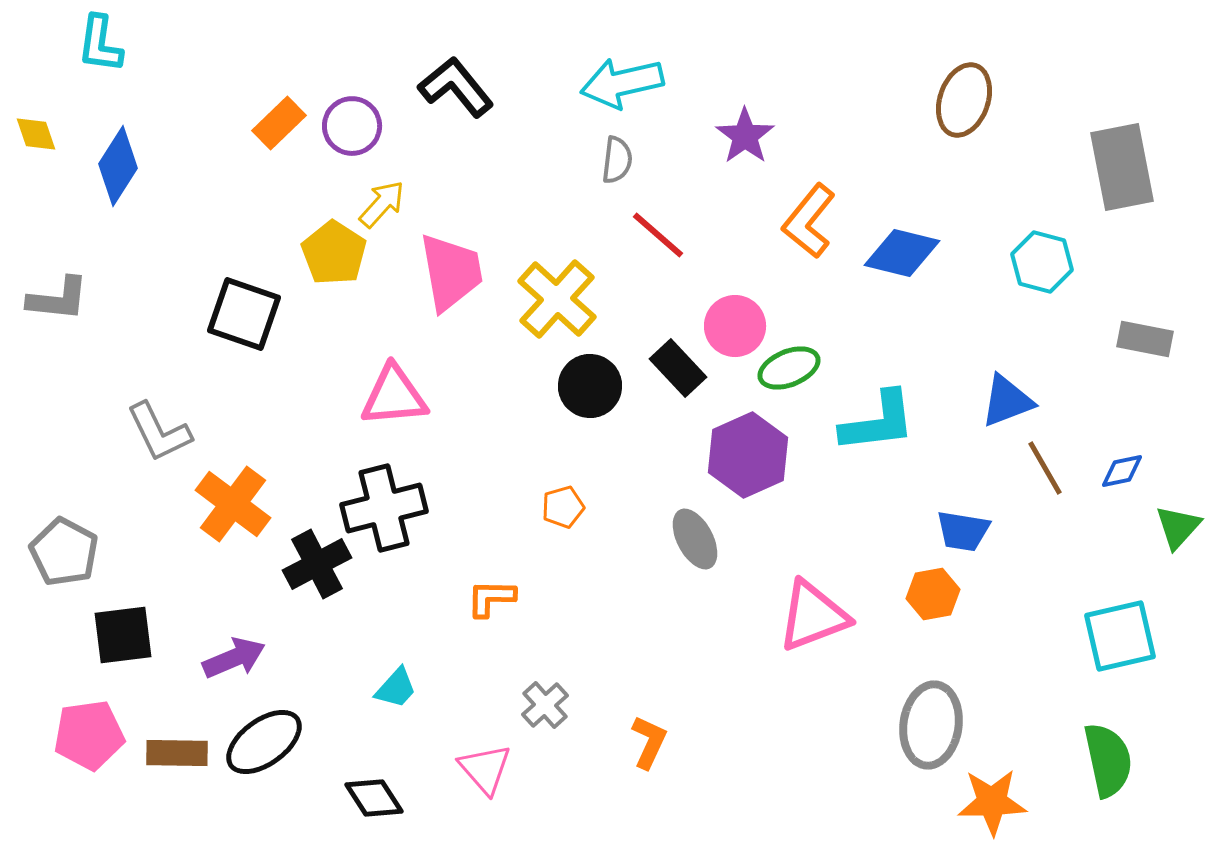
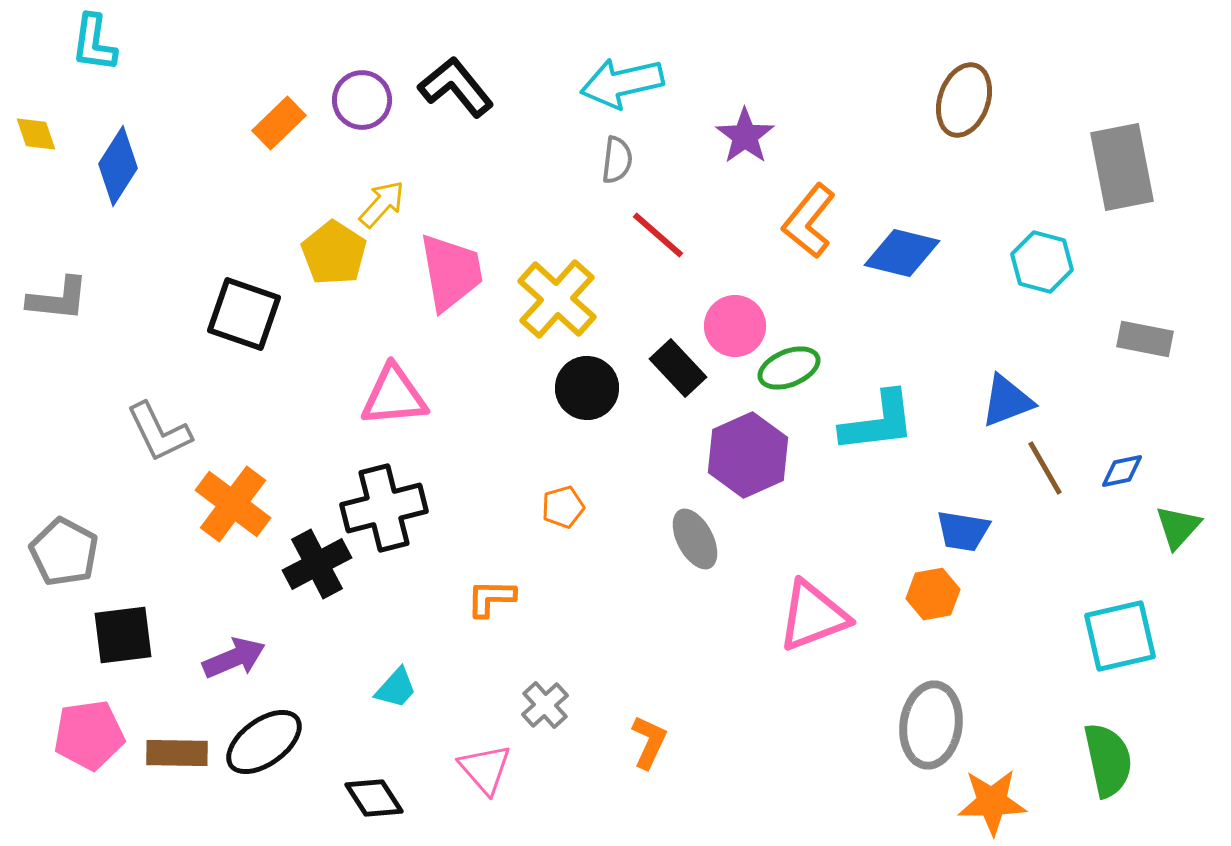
cyan L-shape at (100, 44): moved 6 px left, 1 px up
purple circle at (352, 126): moved 10 px right, 26 px up
black circle at (590, 386): moved 3 px left, 2 px down
